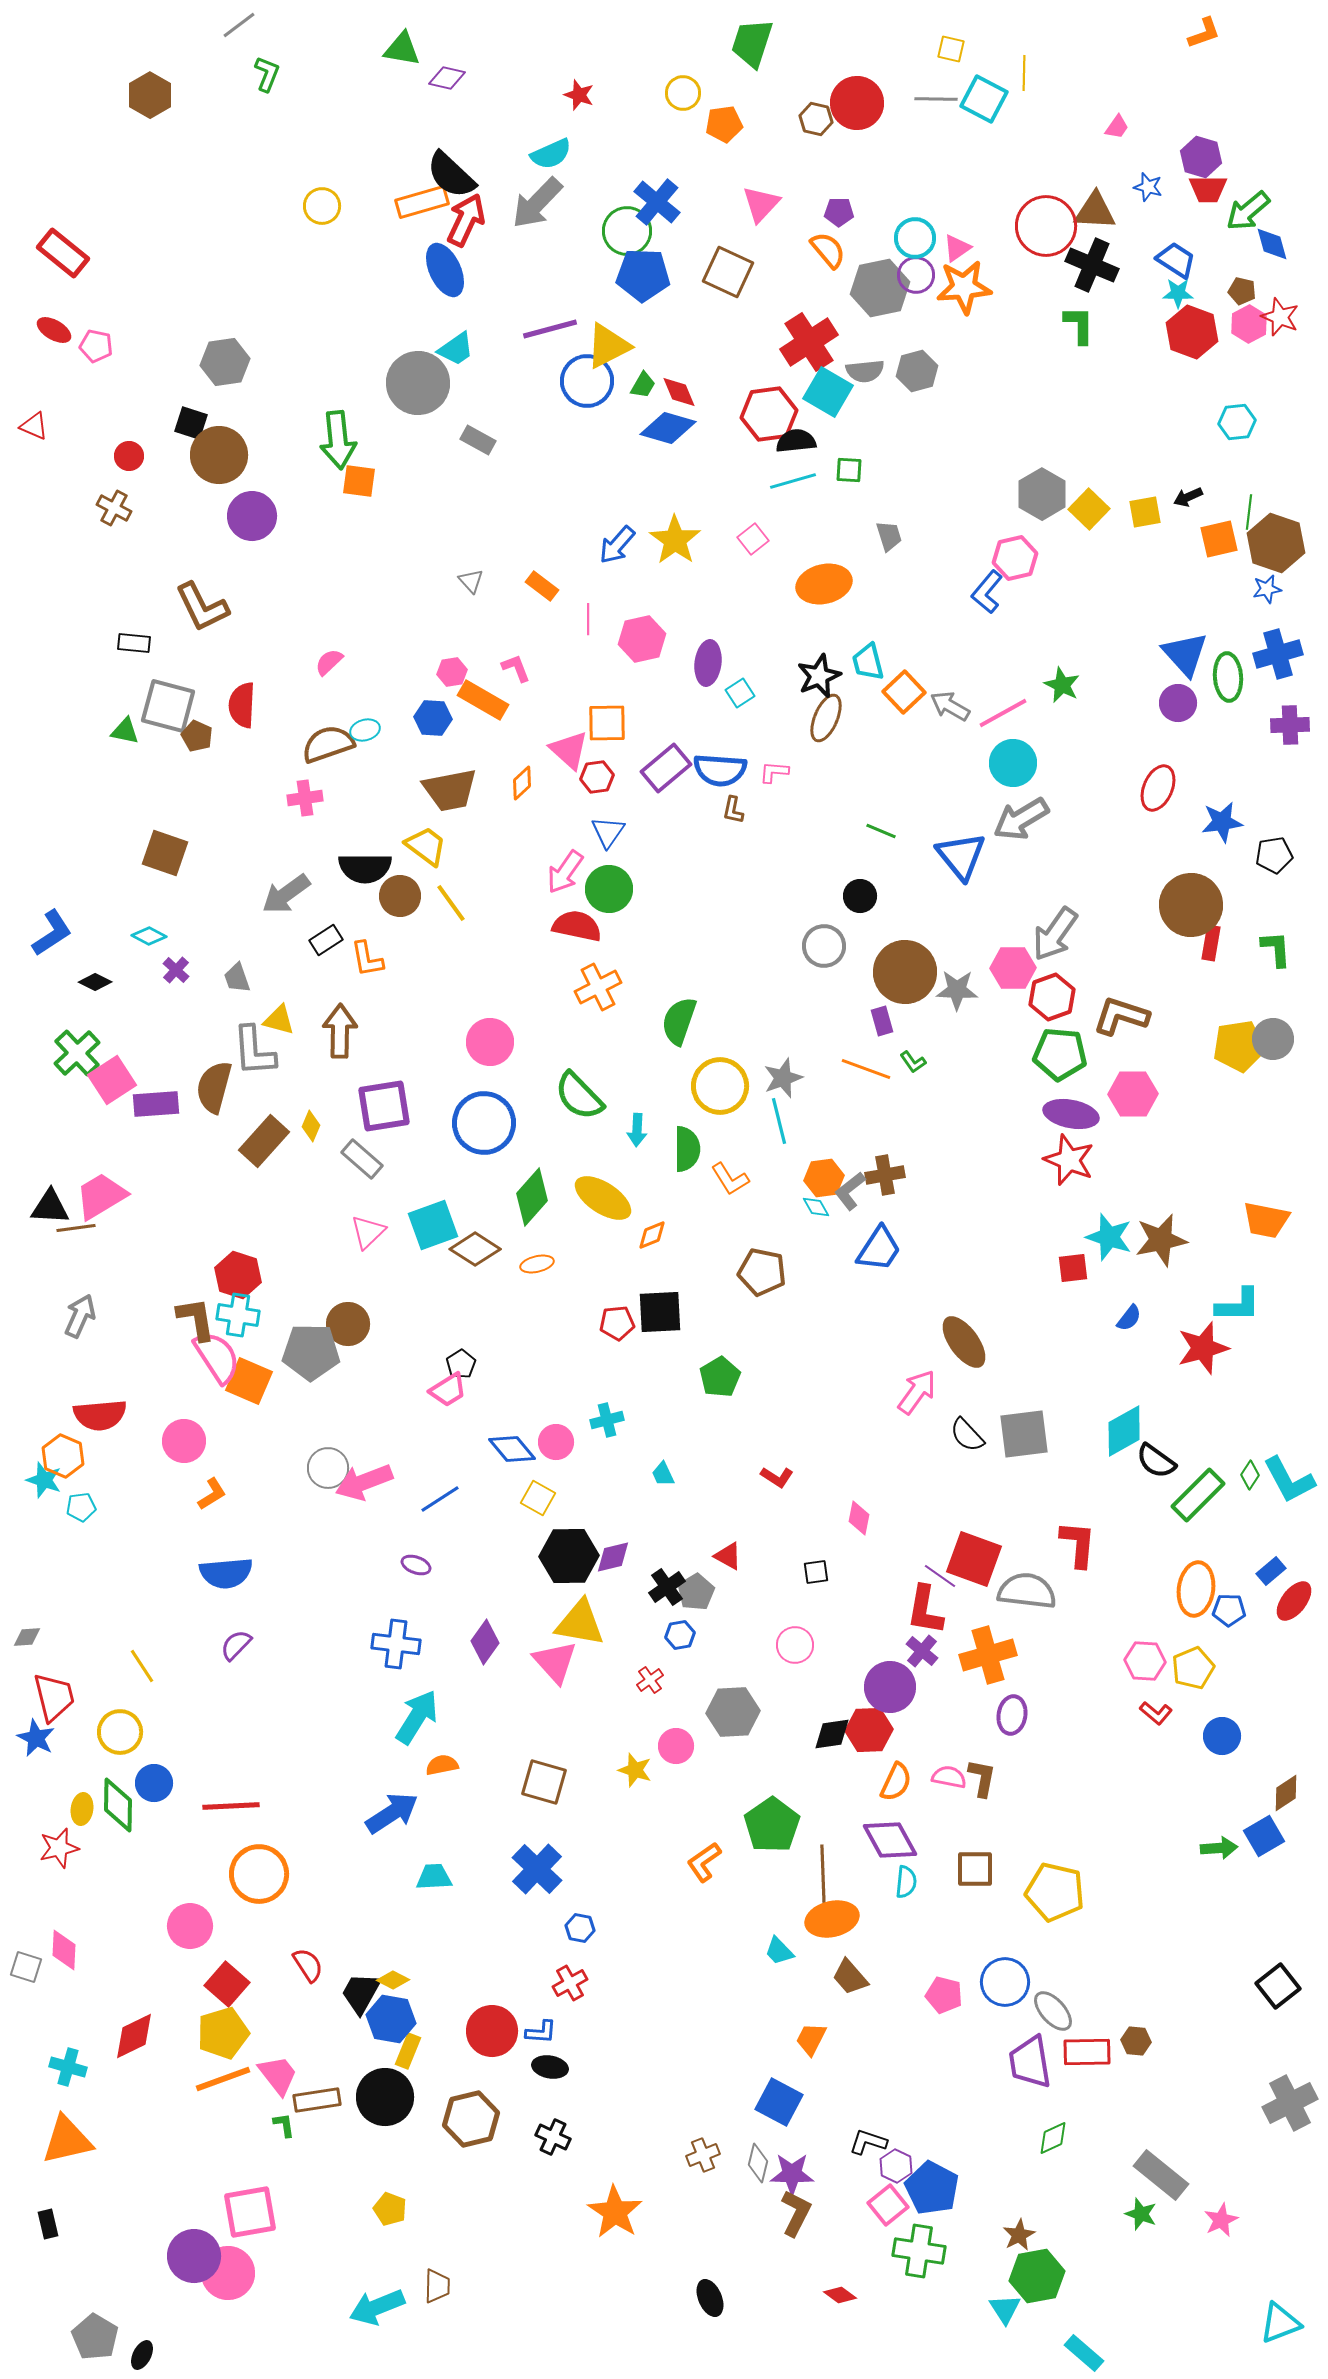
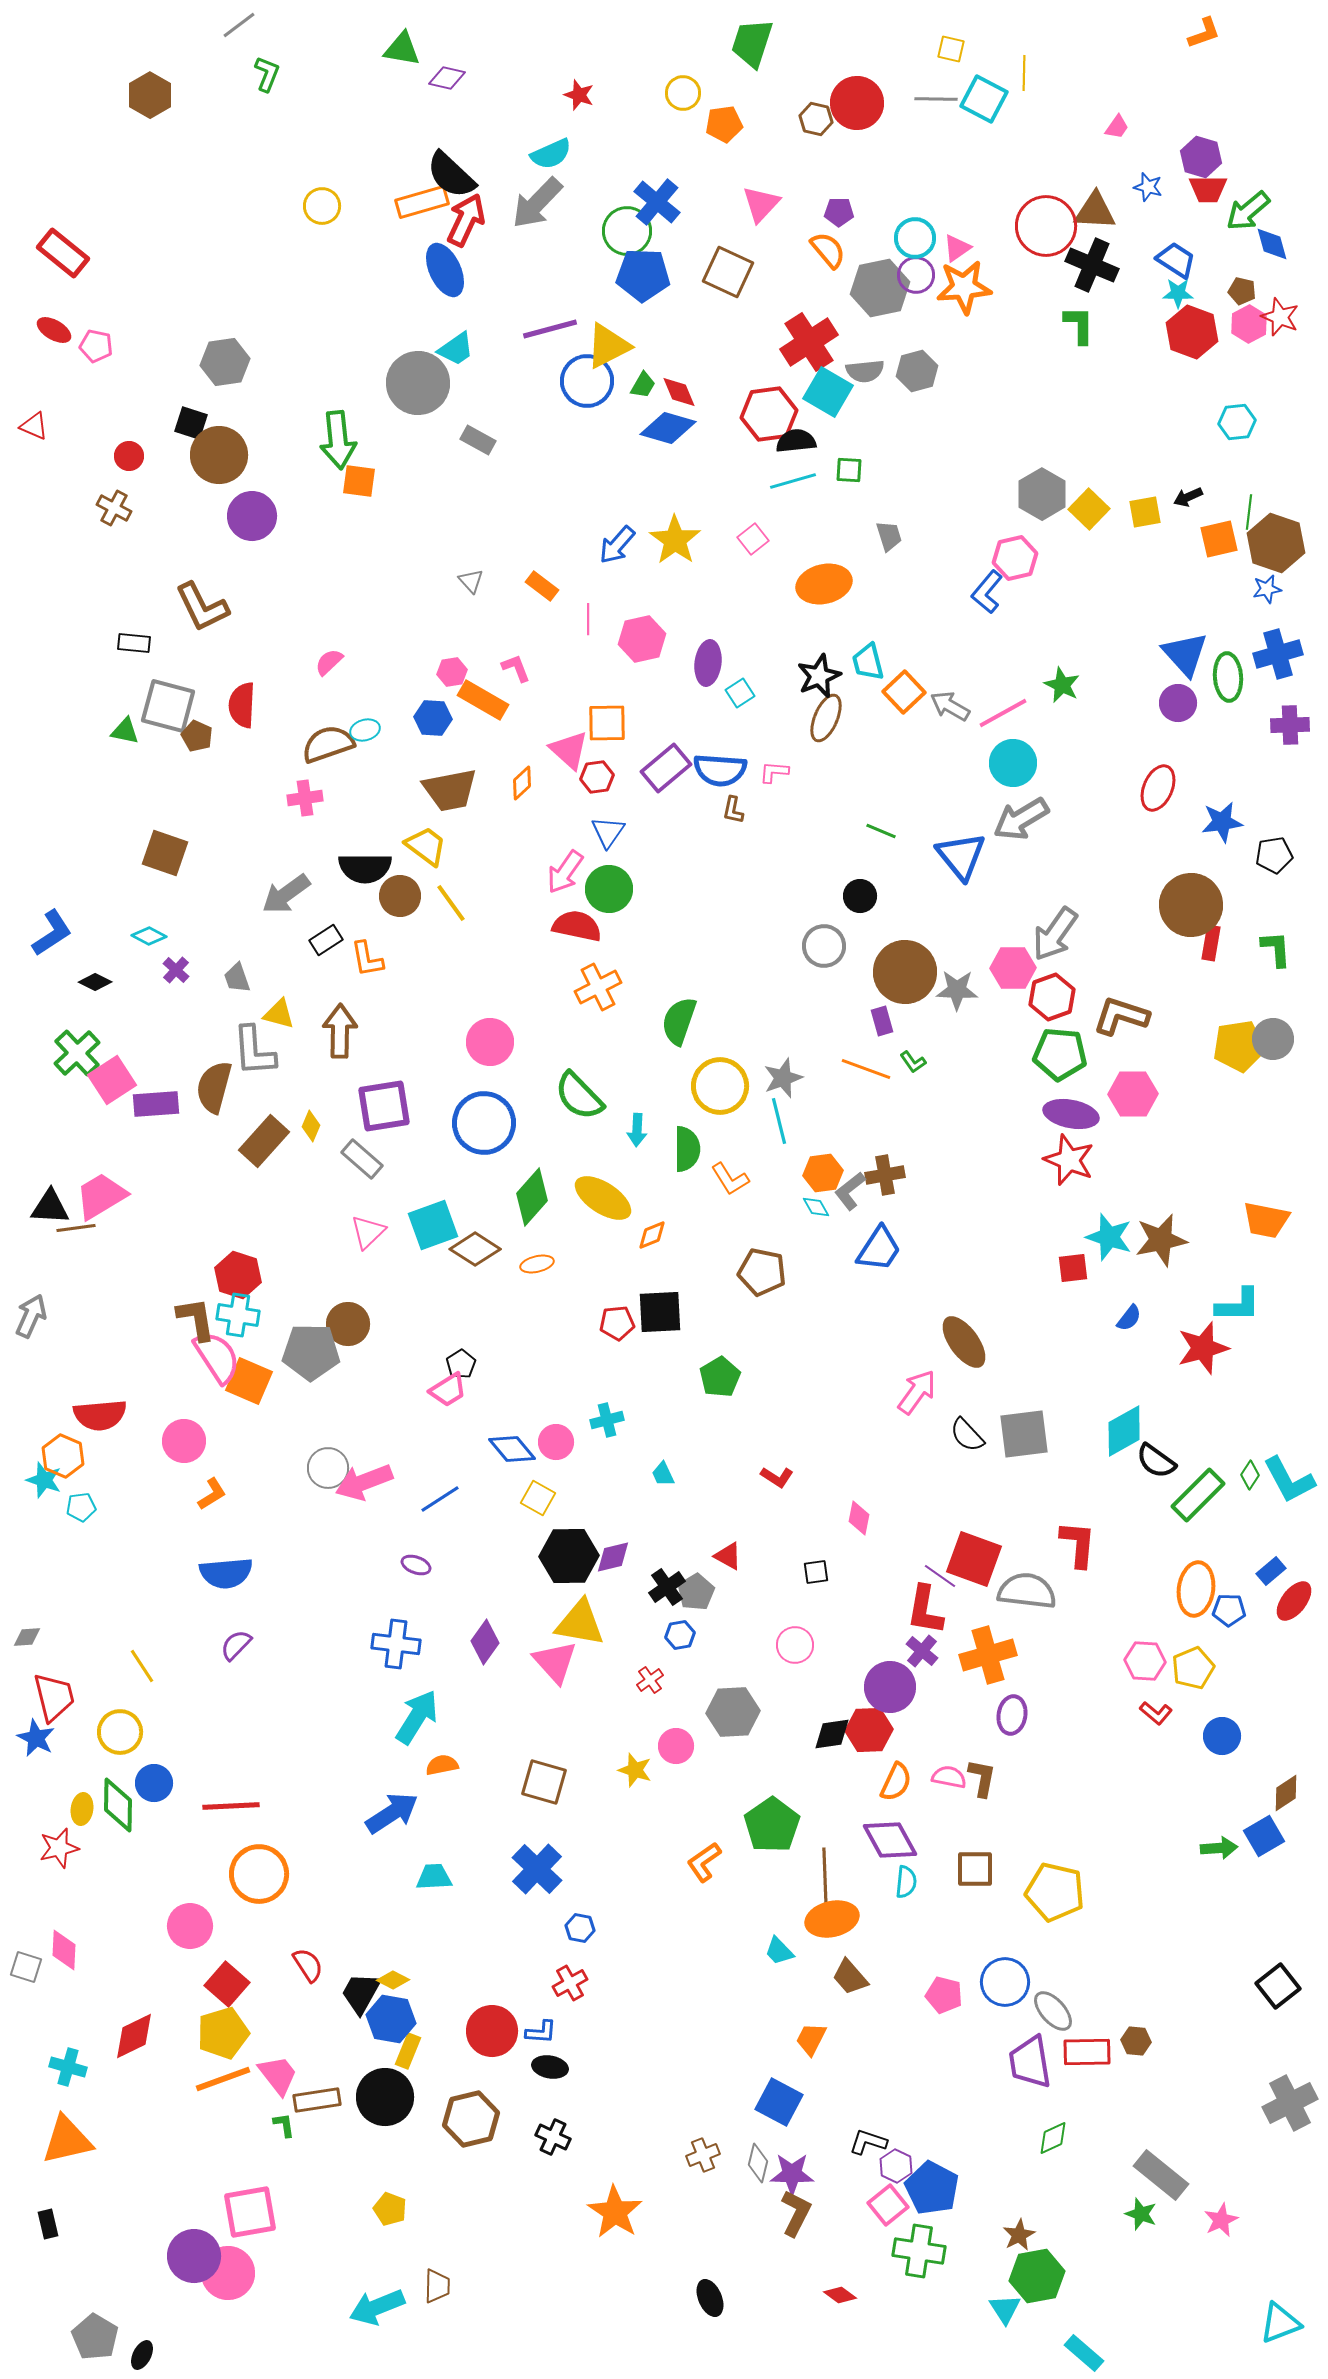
yellow triangle at (279, 1020): moved 6 px up
orange hexagon at (824, 1178): moved 1 px left, 5 px up
gray arrow at (80, 1316): moved 49 px left
brown line at (823, 1875): moved 2 px right, 3 px down
